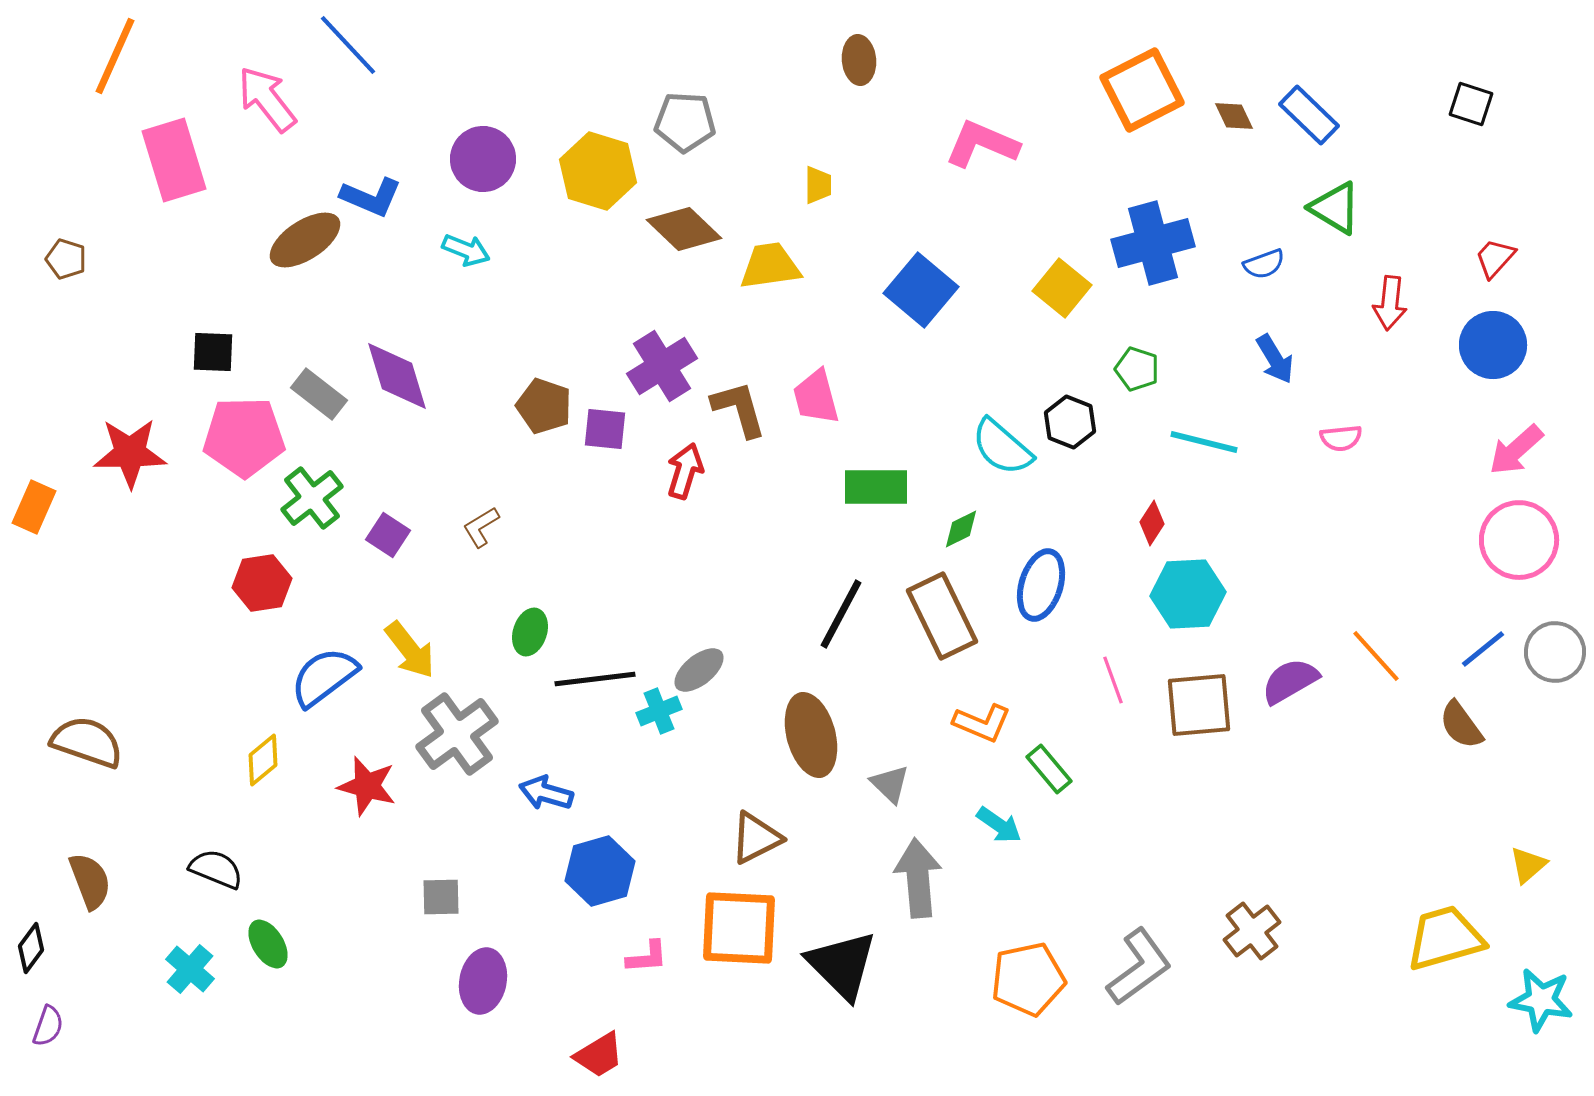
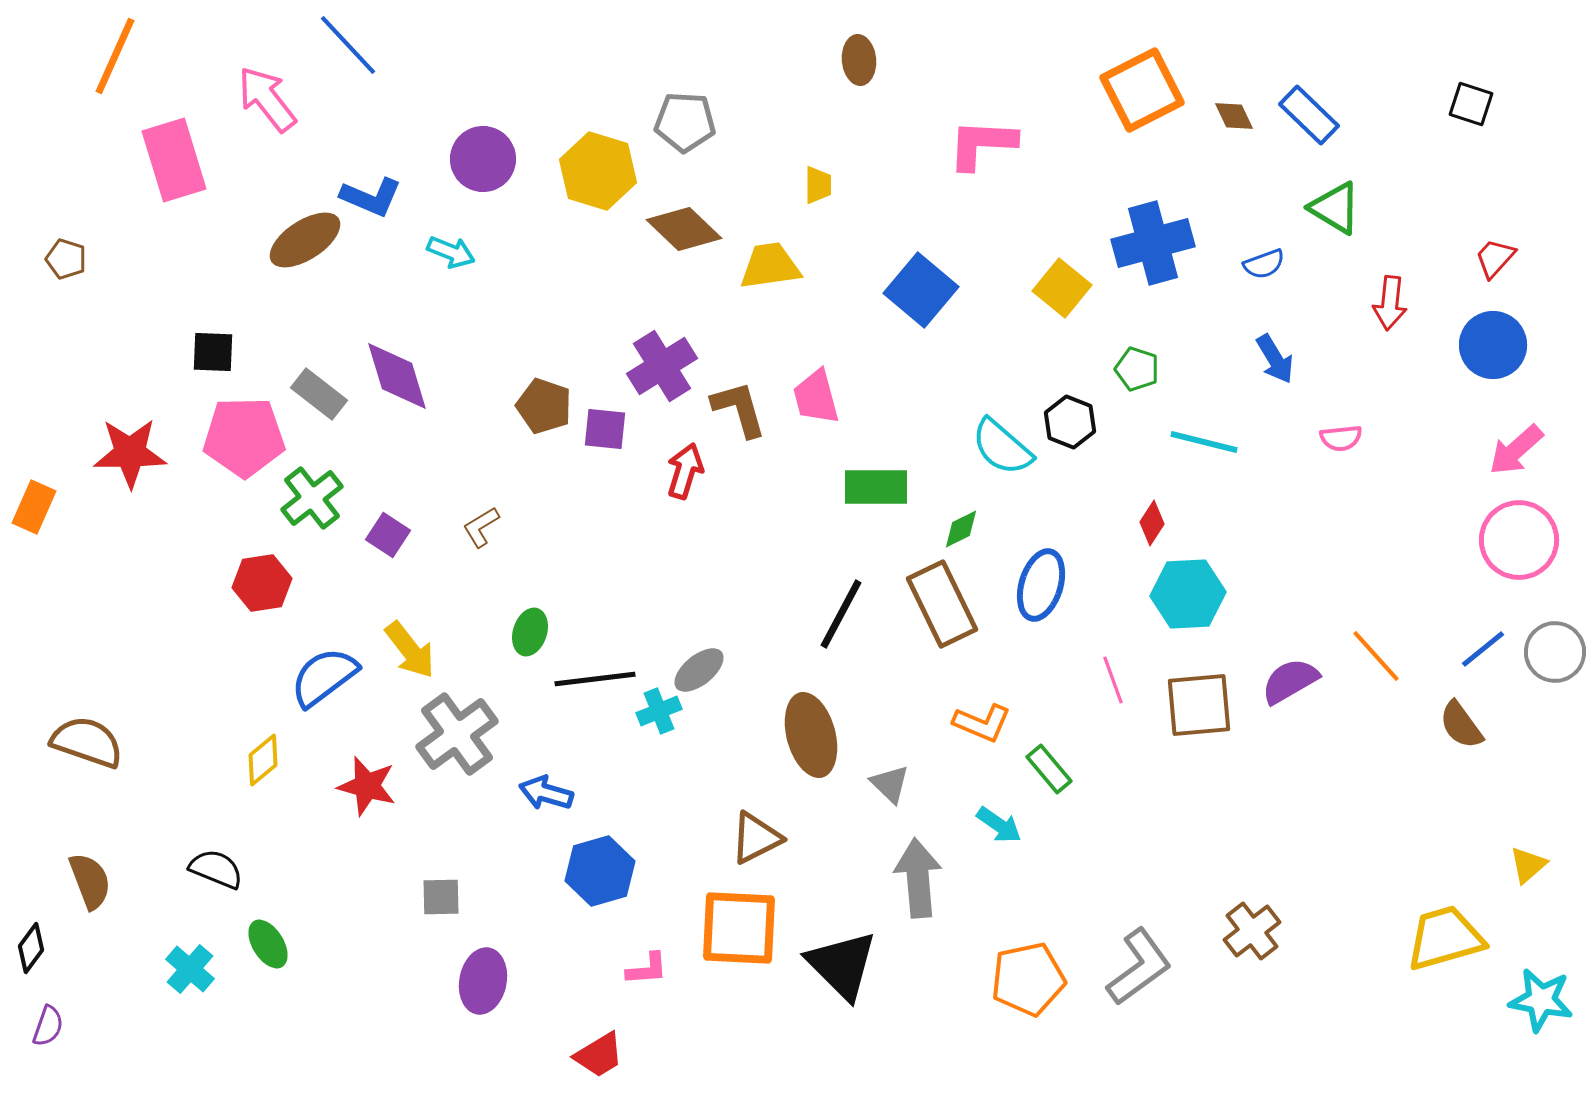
pink L-shape at (982, 144): rotated 20 degrees counterclockwise
cyan arrow at (466, 250): moved 15 px left, 2 px down
brown rectangle at (942, 616): moved 12 px up
pink L-shape at (647, 957): moved 12 px down
